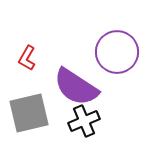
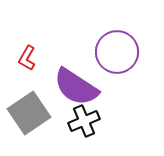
gray square: rotated 21 degrees counterclockwise
